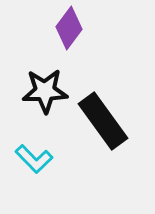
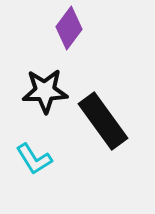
cyan L-shape: rotated 12 degrees clockwise
